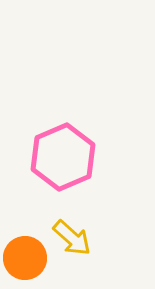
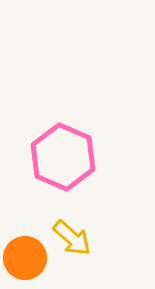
pink hexagon: rotated 14 degrees counterclockwise
